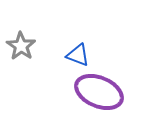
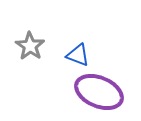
gray star: moved 9 px right
